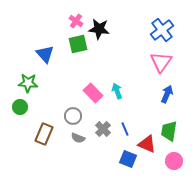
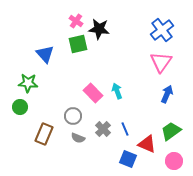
green trapezoid: moved 2 px right; rotated 45 degrees clockwise
